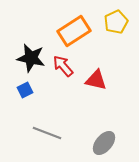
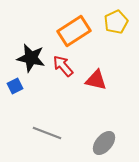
blue square: moved 10 px left, 4 px up
